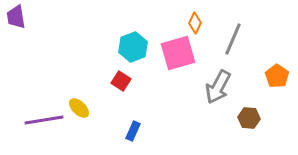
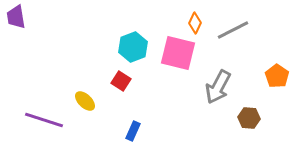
gray line: moved 9 px up; rotated 40 degrees clockwise
pink square: rotated 30 degrees clockwise
yellow ellipse: moved 6 px right, 7 px up
purple line: rotated 27 degrees clockwise
